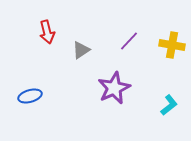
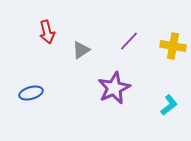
yellow cross: moved 1 px right, 1 px down
blue ellipse: moved 1 px right, 3 px up
